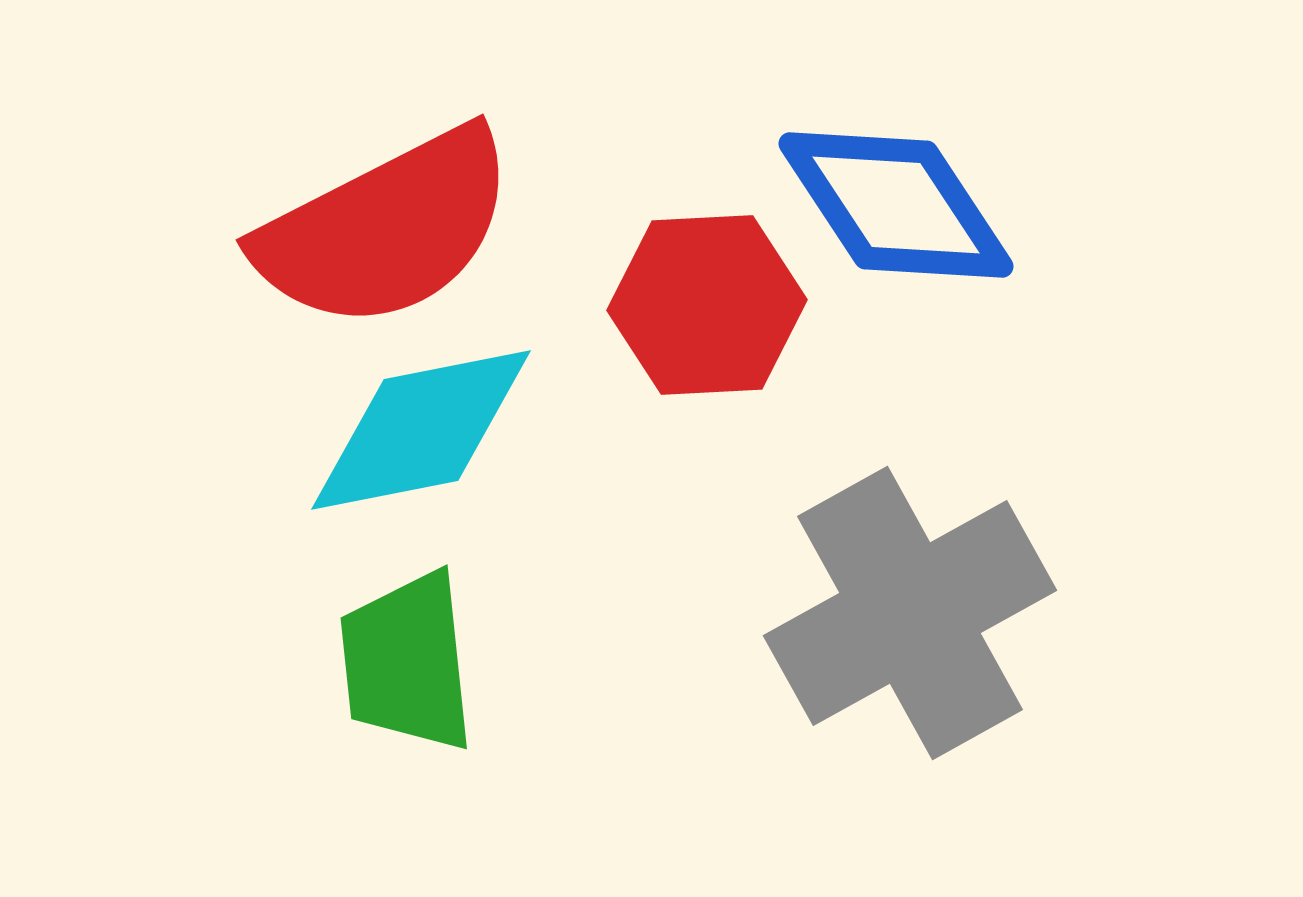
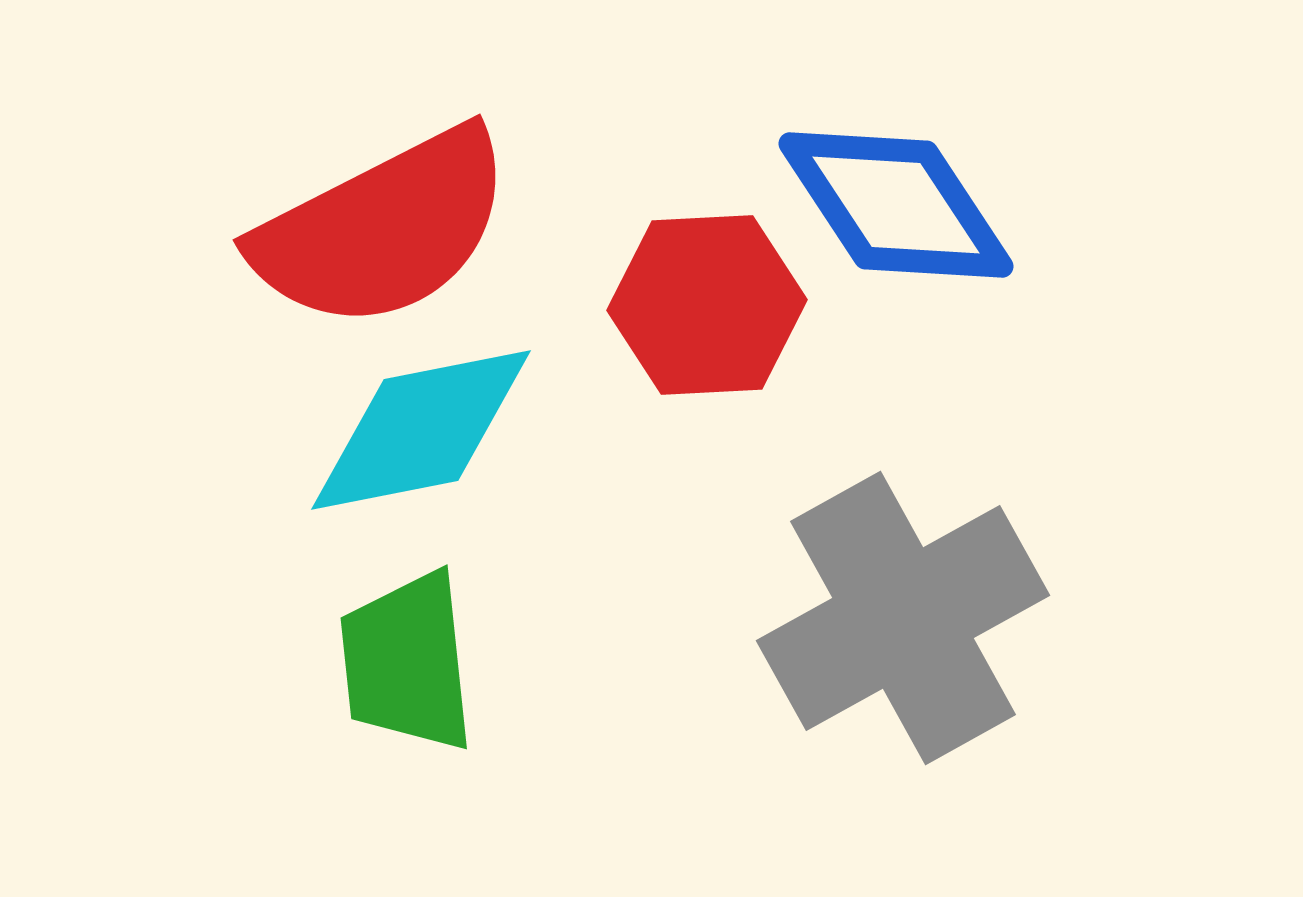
red semicircle: moved 3 px left
gray cross: moved 7 px left, 5 px down
